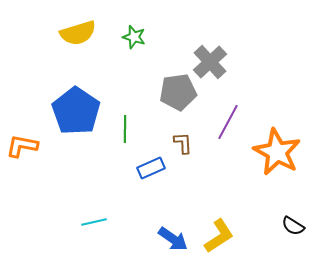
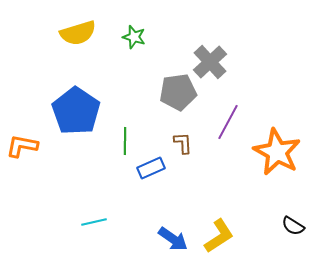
green line: moved 12 px down
